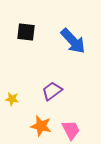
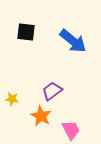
blue arrow: rotated 8 degrees counterclockwise
orange star: moved 10 px up; rotated 15 degrees clockwise
